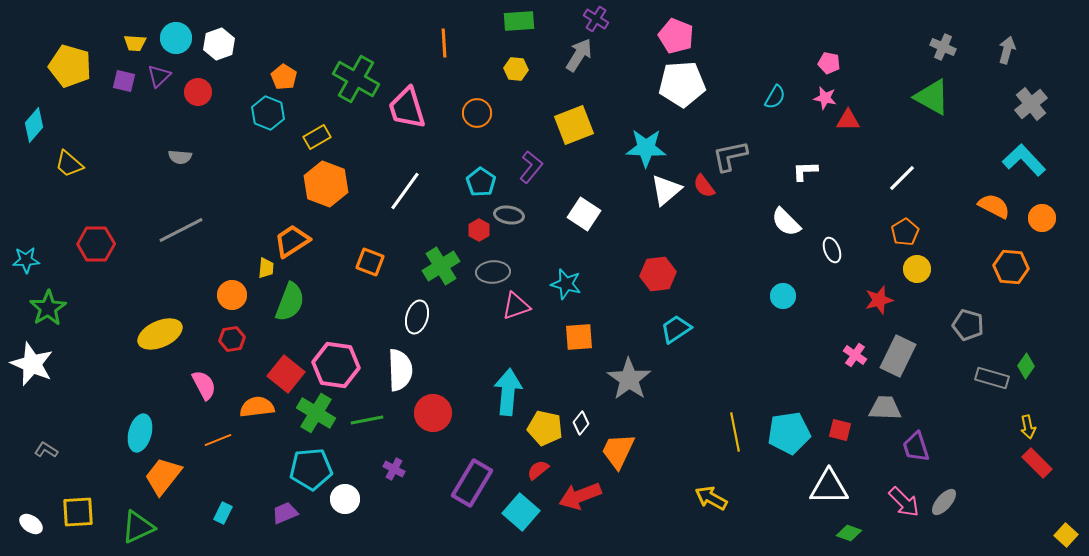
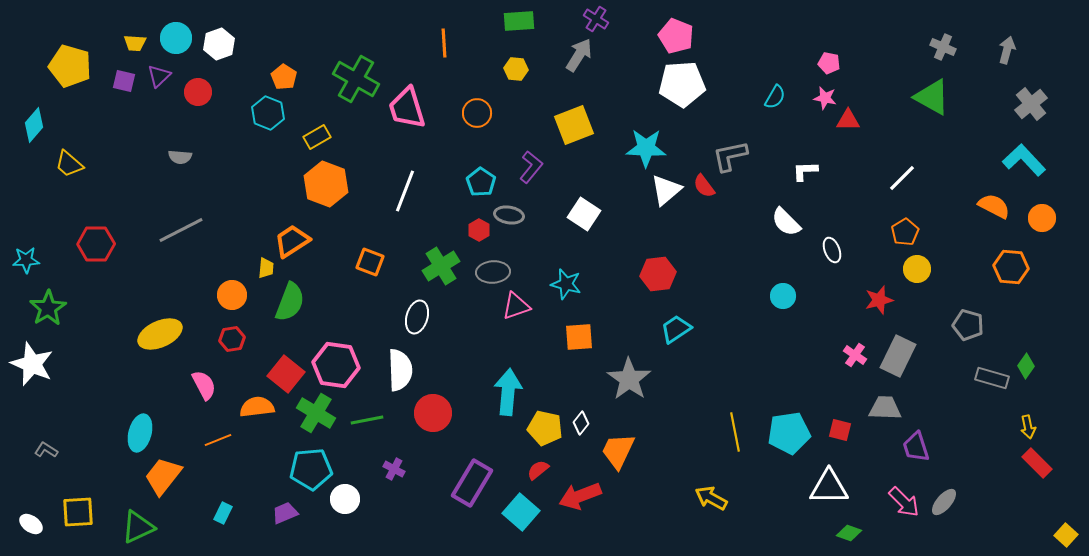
white line at (405, 191): rotated 15 degrees counterclockwise
